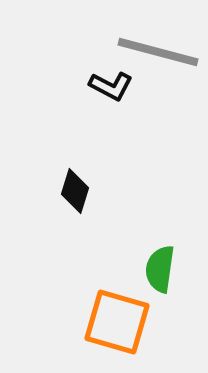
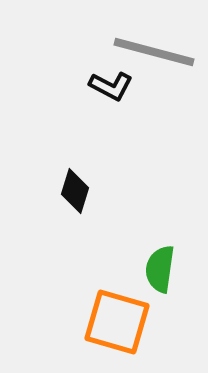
gray line: moved 4 px left
